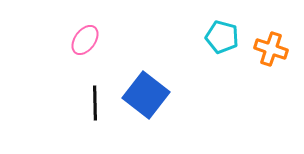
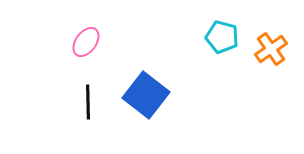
pink ellipse: moved 1 px right, 2 px down
orange cross: rotated 36 degrees clockwise
black line: moved 7 px left, 1 px up
